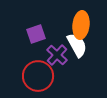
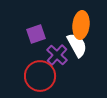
red circle: moved 2 px right
